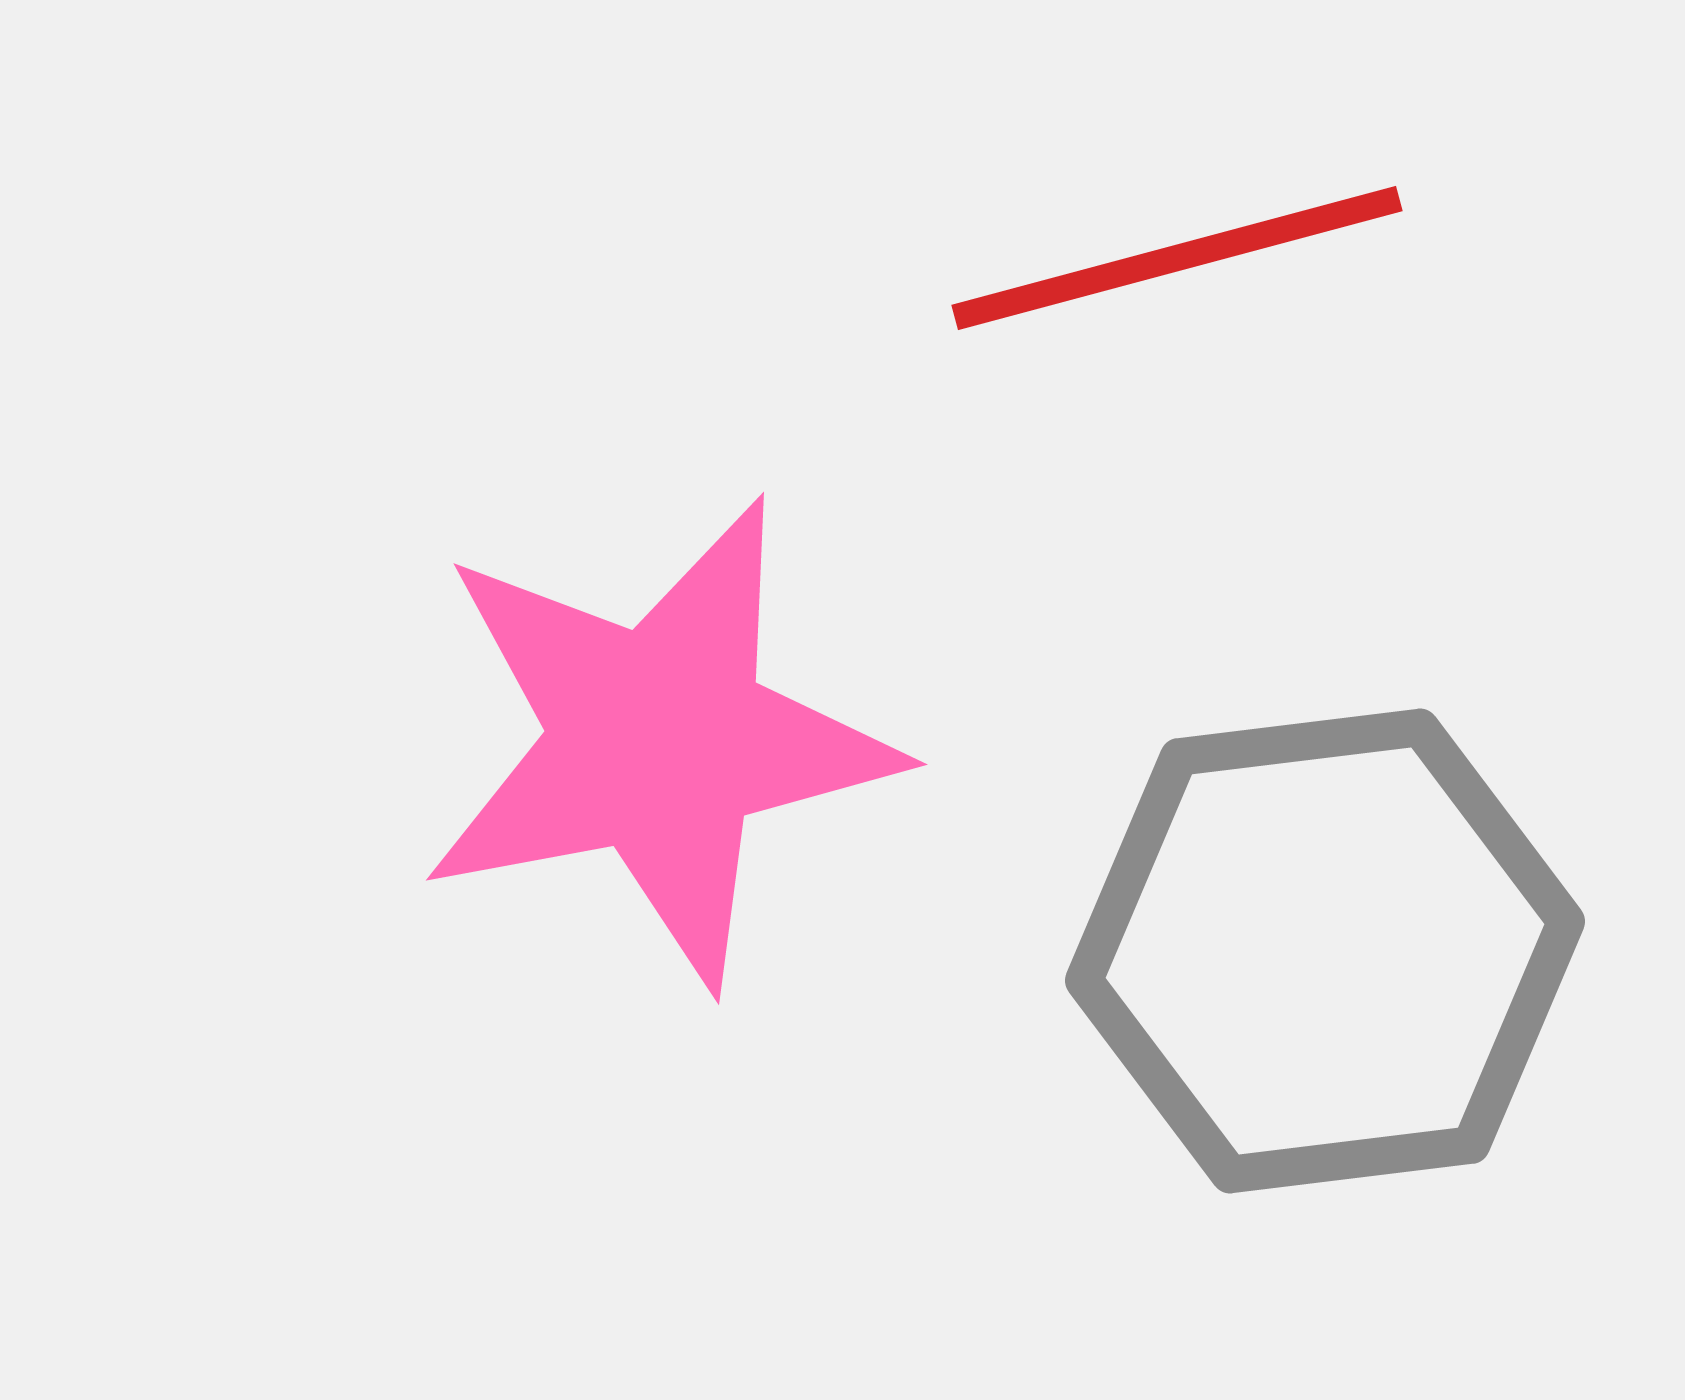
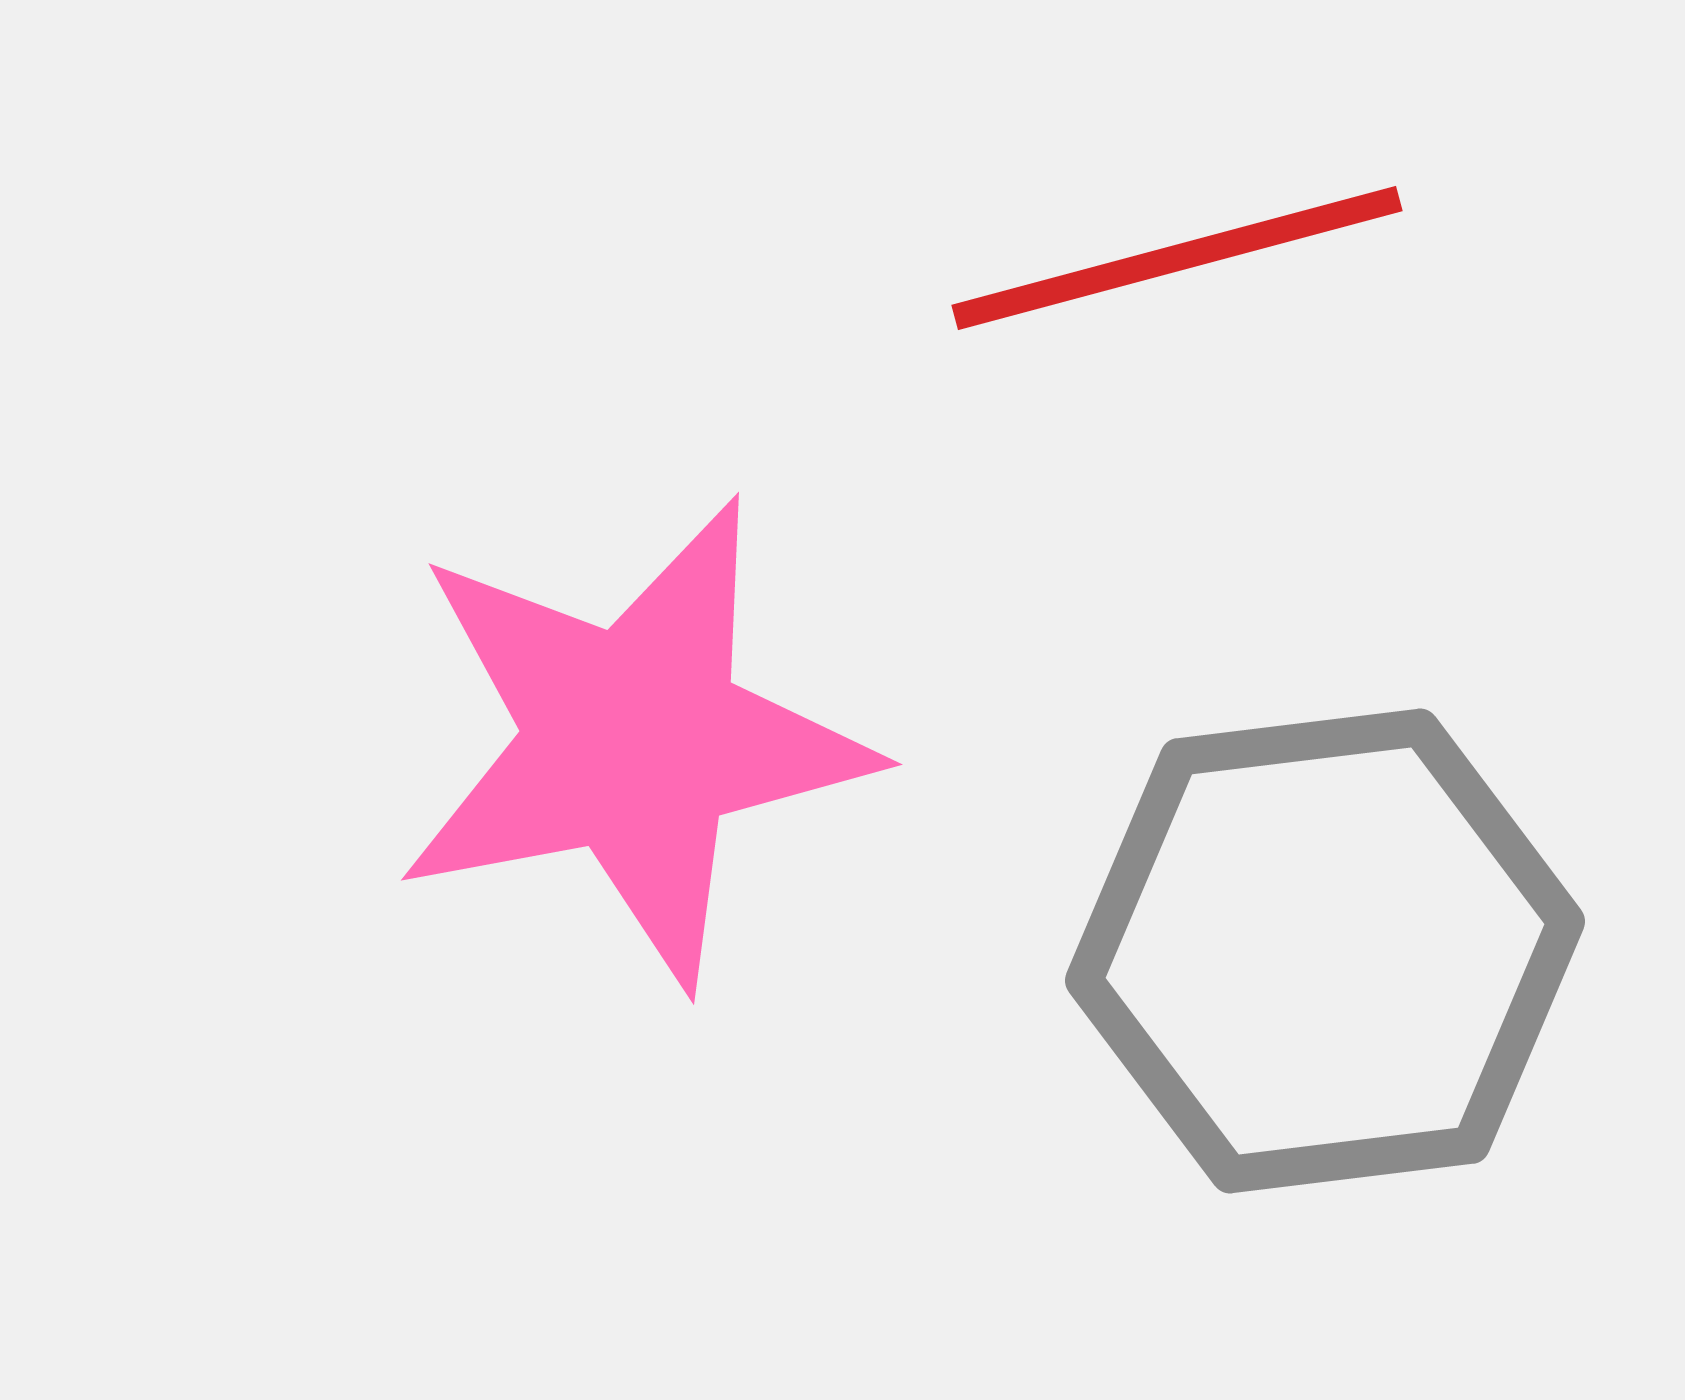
pink star: moved 25 px left
